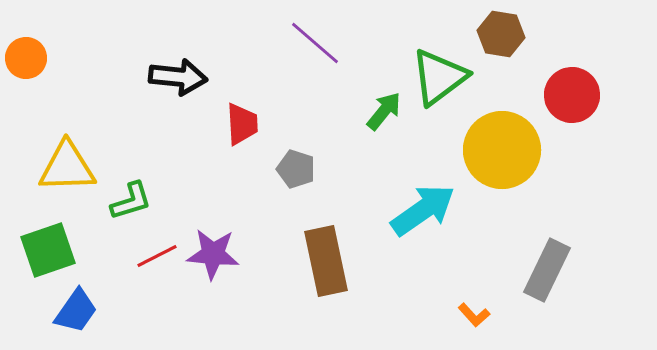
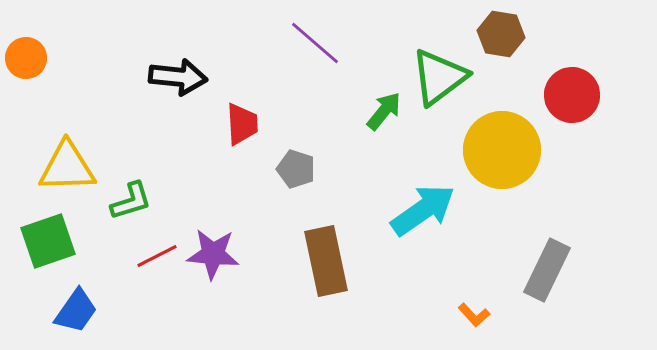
green square: moved 9 px up
